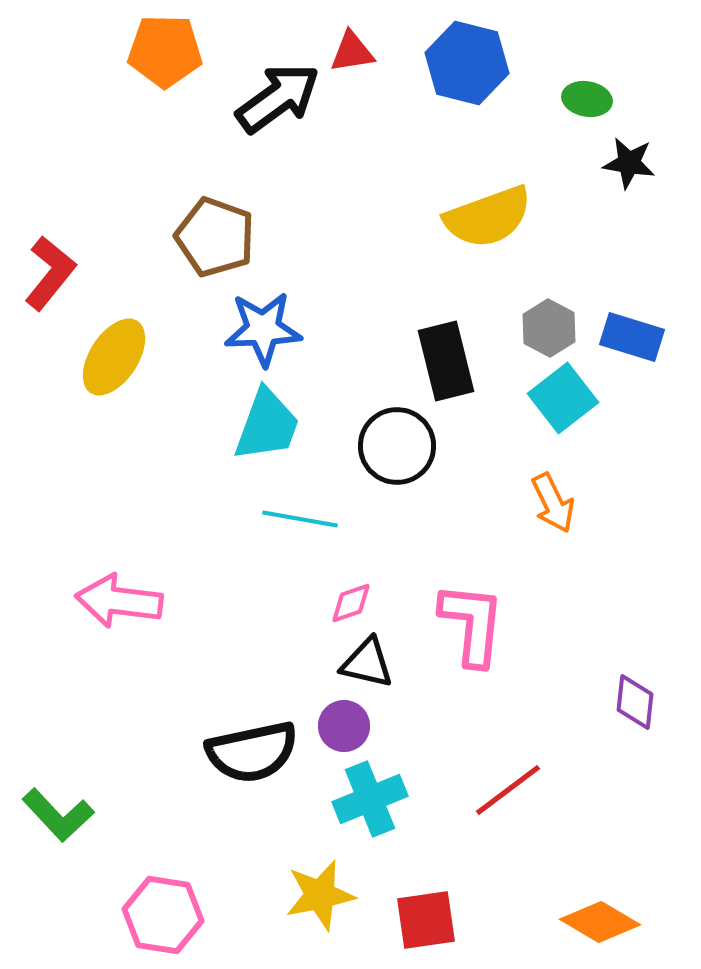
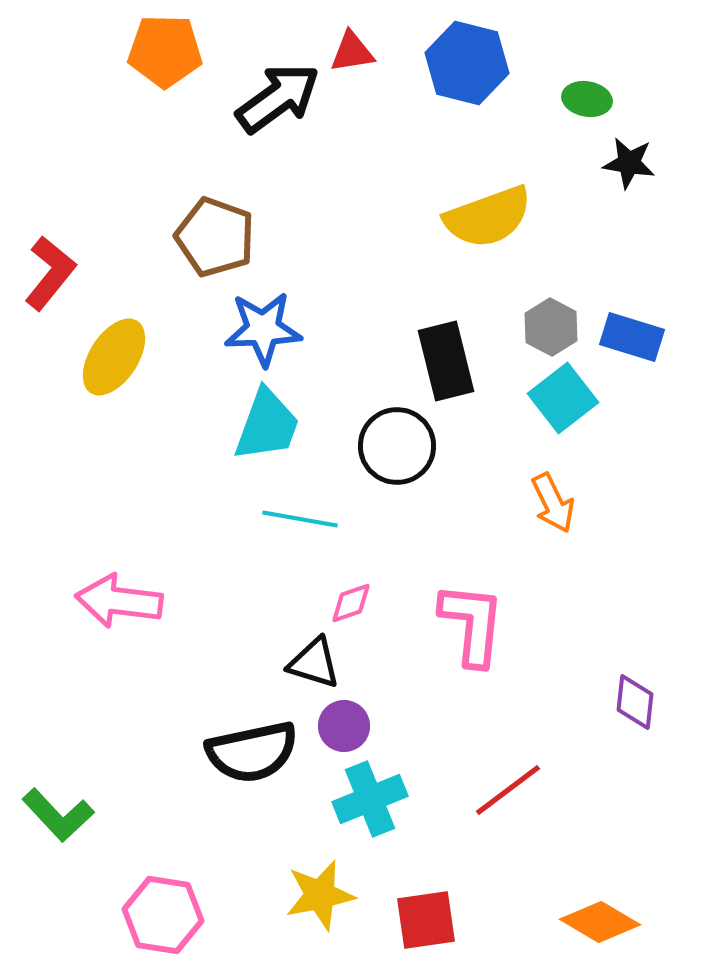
gray hexagon: moved 2 px right, 1 px up
black triangle: moved 53 px left; rotated 4 degrees clockwise
